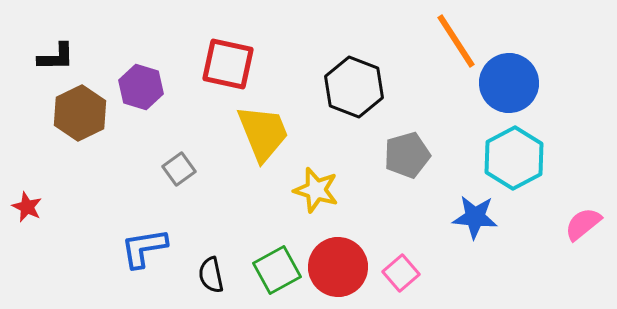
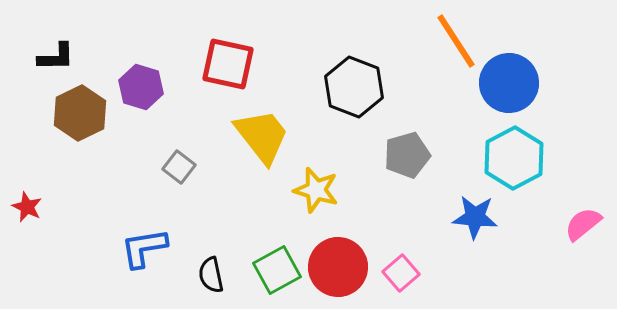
yellow trapezoid: moved 1 px left, 3 px down; rotated 16 degrees counterclockwise
gray square: moved 2 px up; rotated 16 degrees counterclockwise
